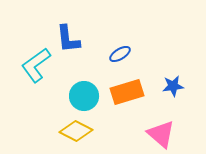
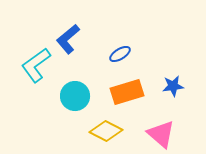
blue L-shape: rotated 56 degrees clockwise
cyan circle: moved 9 px left
yellow diamond: moved 30 px right
